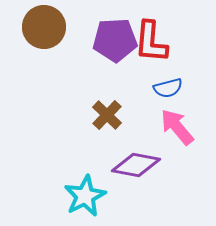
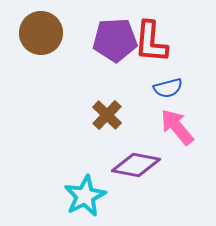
brown circle: moved 3 px left, 6 px down
